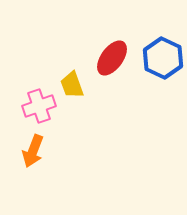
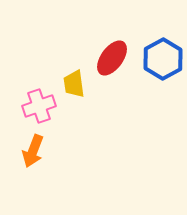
blue hexagon: moved 1 px down; rotated 6 degrees clockwise
yellow trapezoid: moved 2 px right, 1 px up; rotated 12 degrees clockwise
